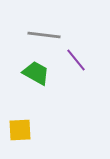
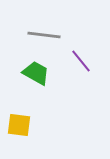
purple line: moved 5 px right, 1 px down
yellow square: moved 1 px left, 5 px up; rotated 10 degrees clockwise
